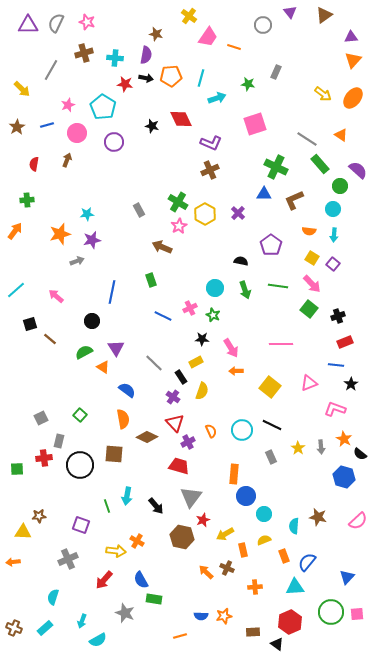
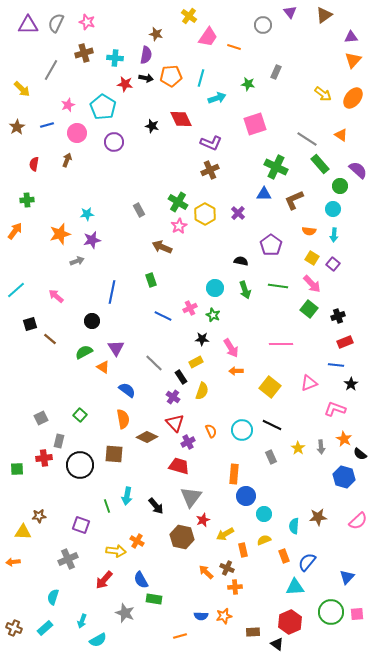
brown star at (318, 517): rotated 18 degrees counterclockwise
orange cross at (255, 587): moved 20 px left
